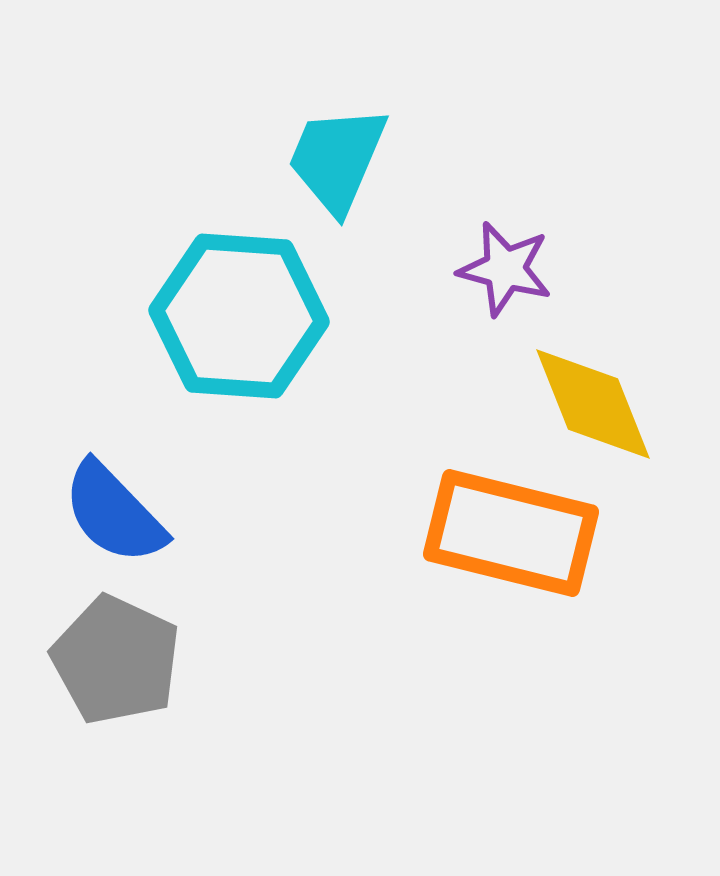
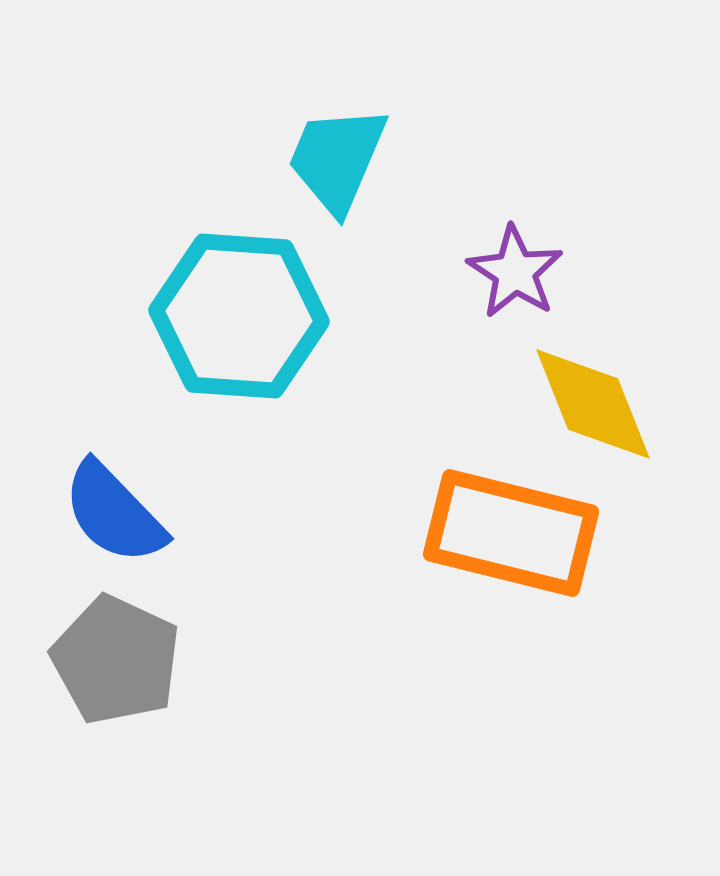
purple star: moved 10 px right, 3 px down; rotated 18 degrees clockwise
